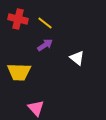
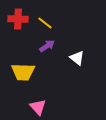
red cross: rotated 12 degrees counterclockwise
purple arrow: moved 2 px right, 1 px down
yellow trapezoid: moved 4 px right
pink triangle: moved 2 px right, 1 px up
